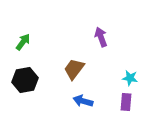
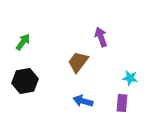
brown trapezoid: moved 4 px right, 7 px up
black hexagon: moved 1 px down
purple rectangle: moved 4 px left, 1 px down
